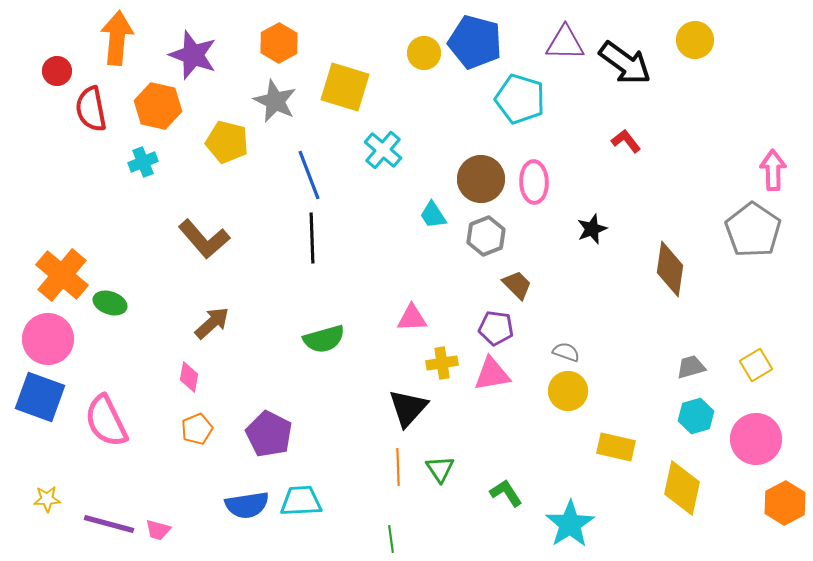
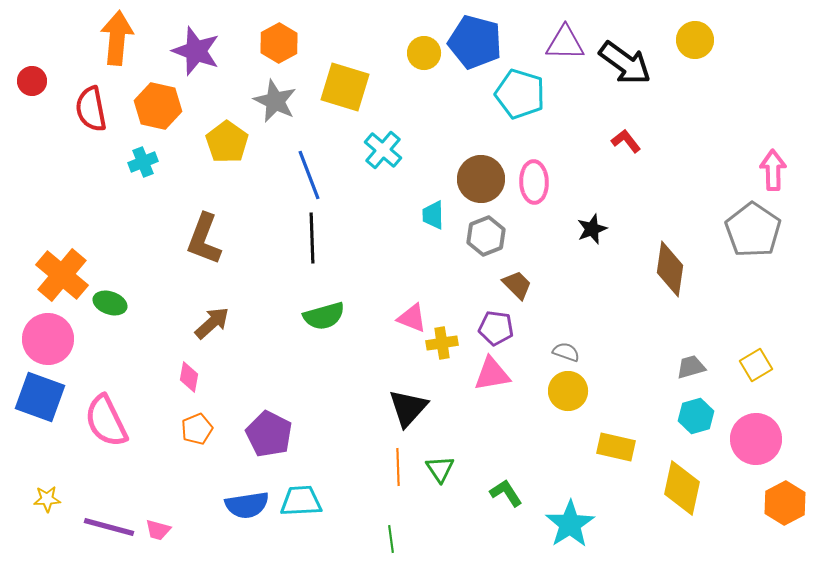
purple star at (193, 55): moved 3 px right, 4 px up
red circle at (57, 71): moved 25 px left, 10 px down
cyan pentagon at (520, 99): moved 5 px up
yellow pentagon at (227, 142): rotated 21 degrees clockwise
cyan trapezoid at (433, 215): rotated 32 degrees clockwise
brown L-shape at (204, 239): rotated 62 degrees clockwise
pink triangle at (412, 318): rotated 24 degrees clockwise
green semicircle at (324, 339): moved 23 px up
yellow cross at (442, 363): moved 20 px up
purple line at (109, 524): moved 3 px down
